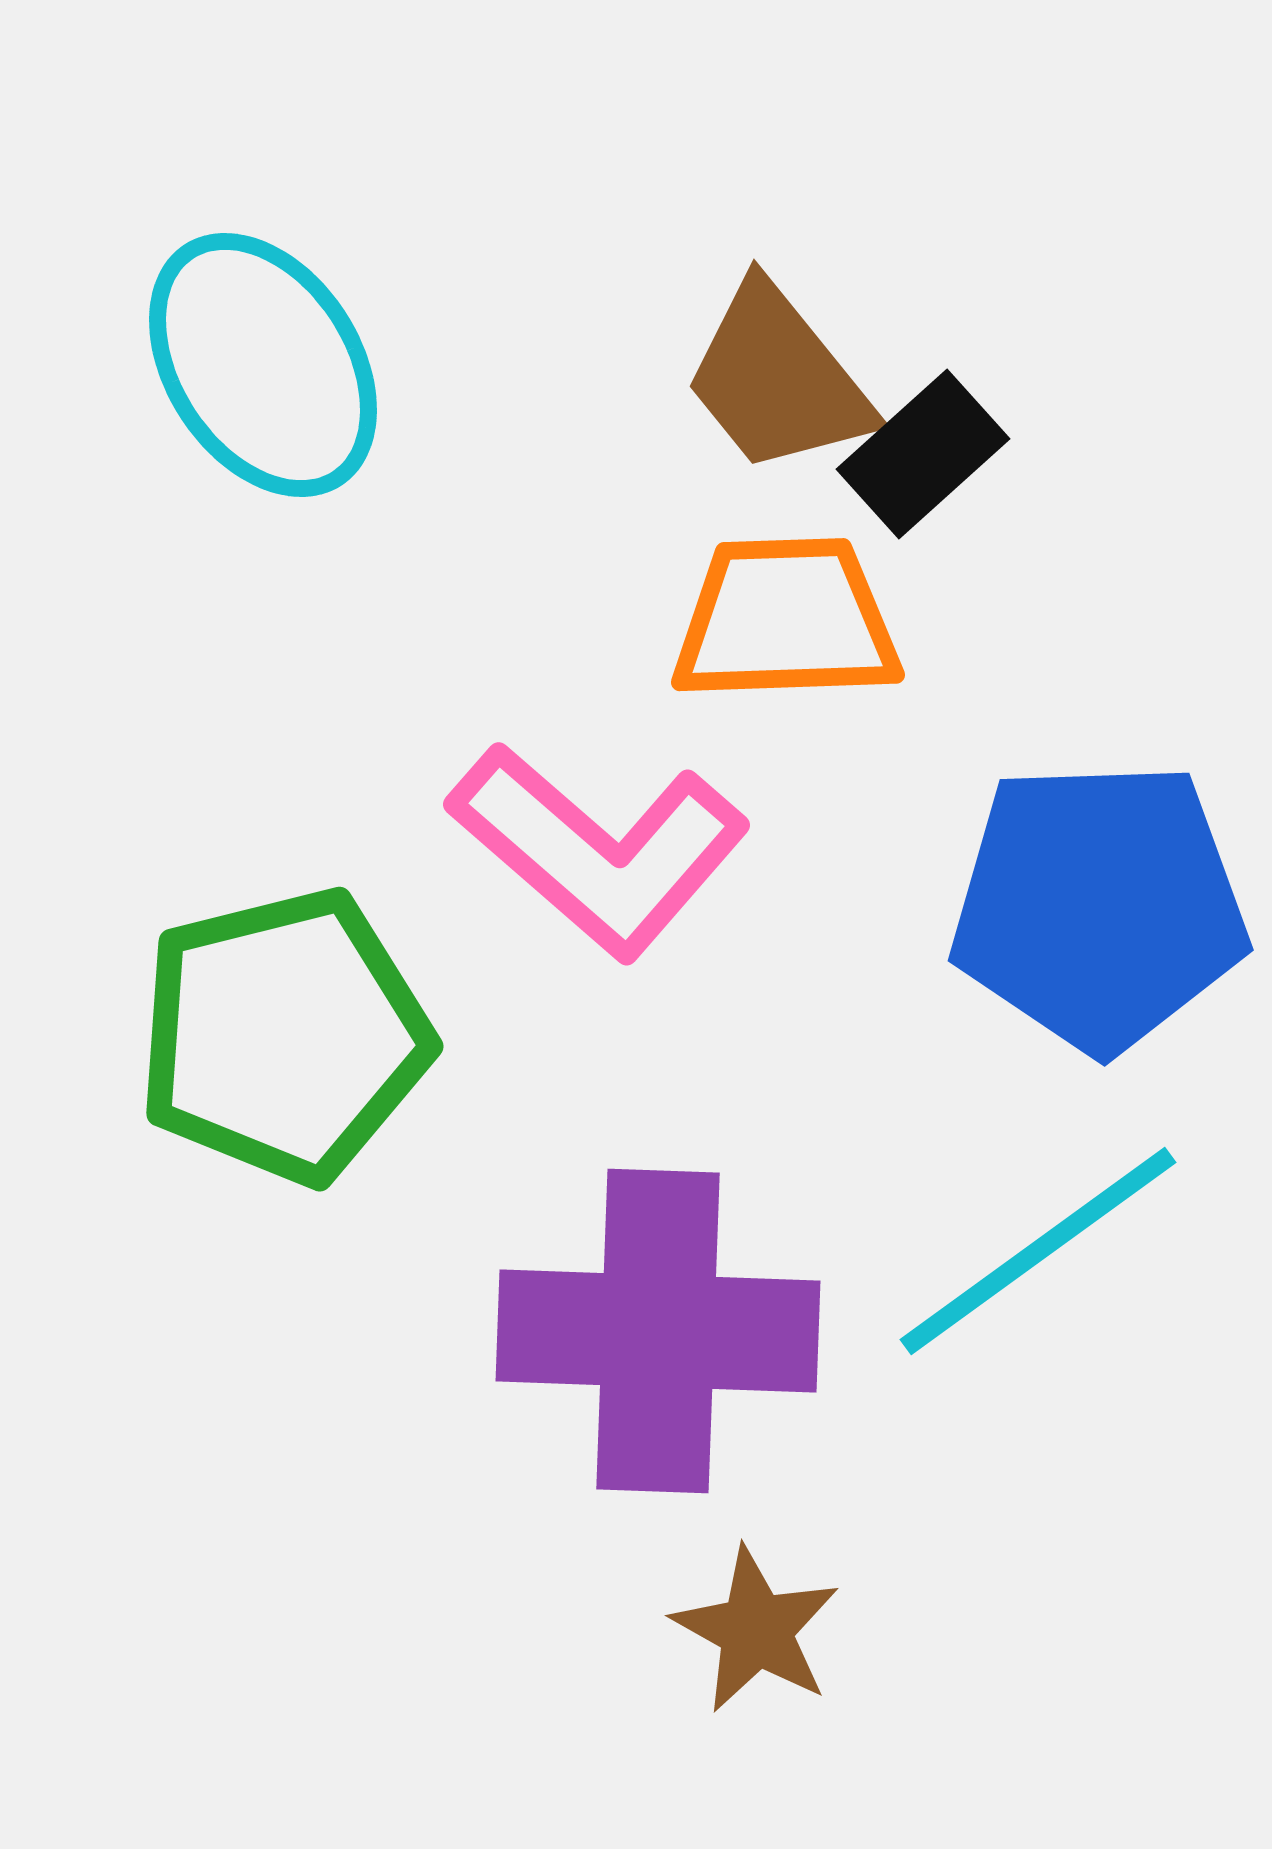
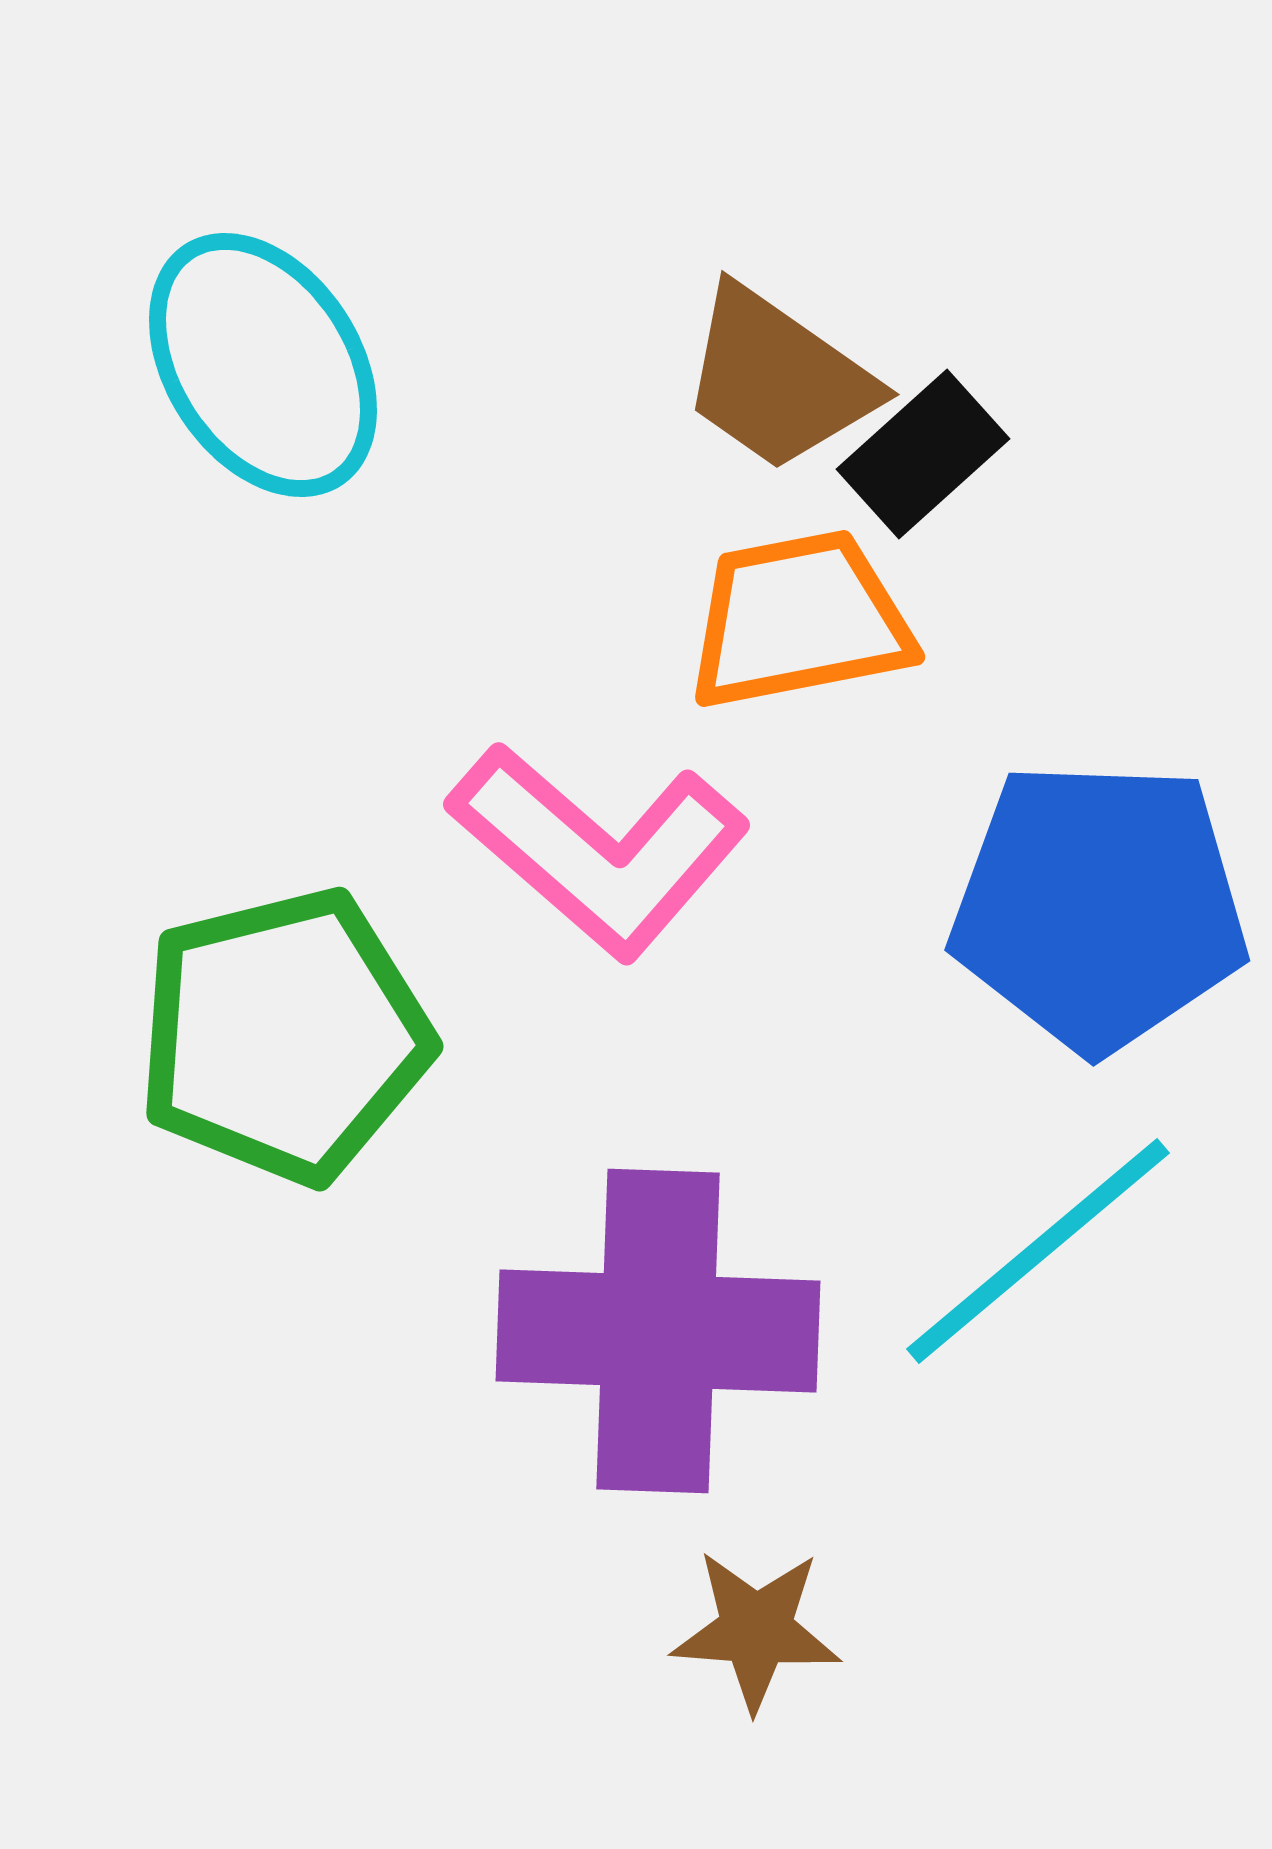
brown trapezoid: rotated 16 degrees counterclockwise
orange trapezoid: moved 13 px right; rotated 9 degrees counterclockwise
blue pentagon: rotated 4 degrees clockwise
cyan line: rotated 4 degrees counterclockwise
brown star: rotated 25 degrees counterclockwise
